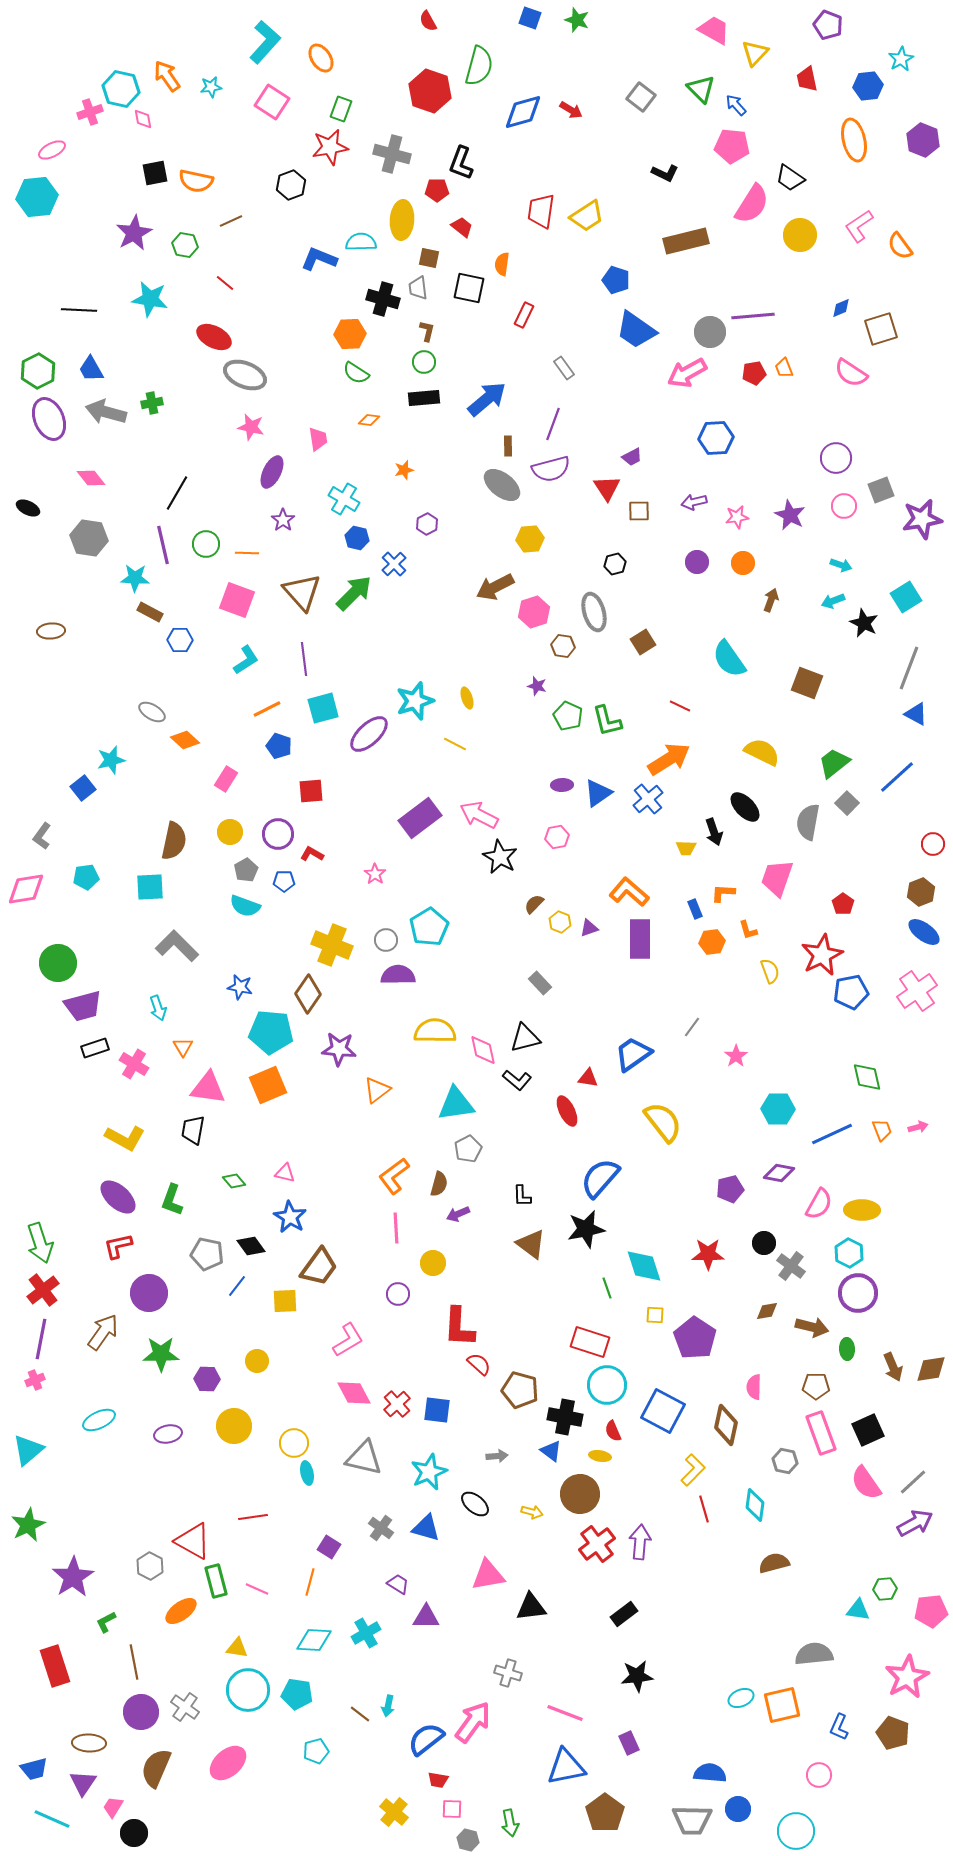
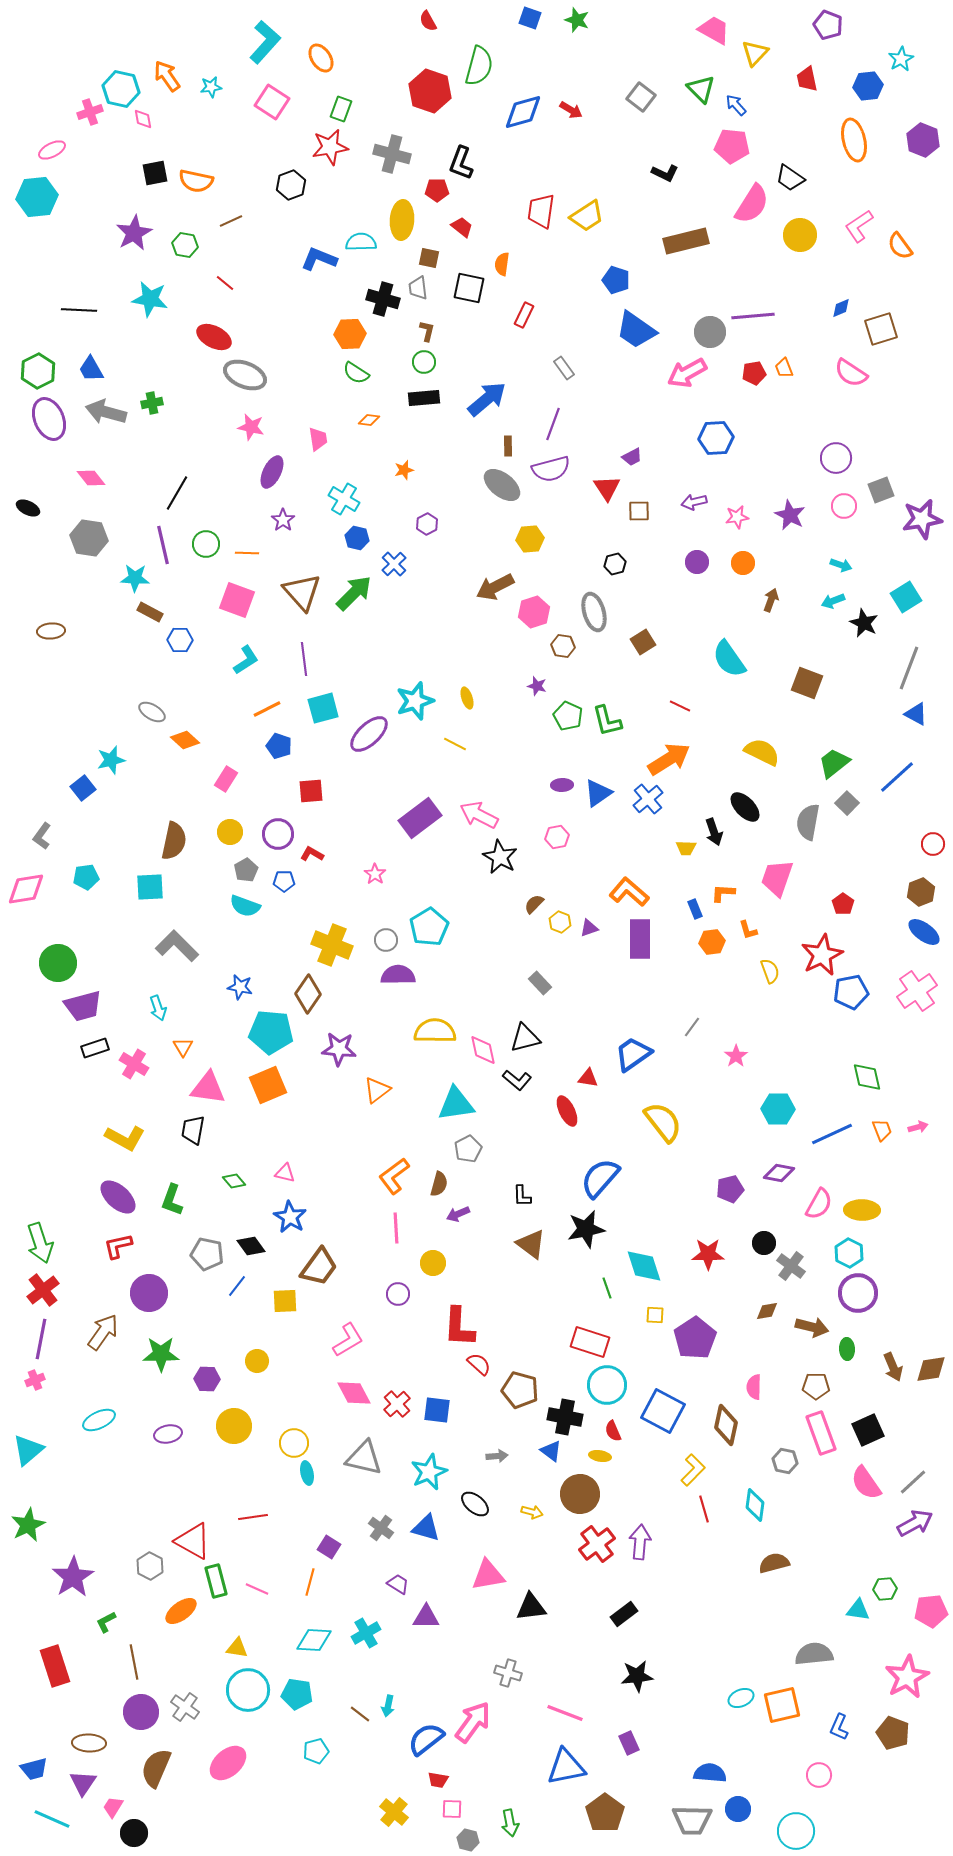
purple pentagon at (695, 1338): rotated 6 degrees clockwise
